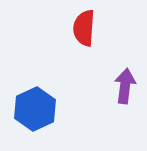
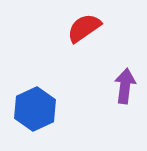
red semicircle: rotated 51 degrees clockwise
